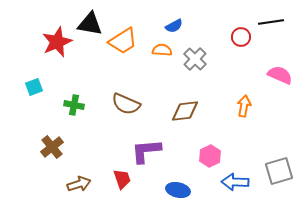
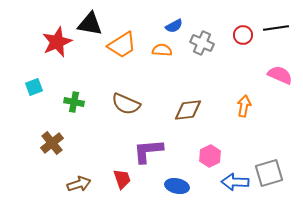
black line: moved 5 px right, 6 px down
red circle: moved 2 px right, 2 px up
orange trapezoid: moved 1 px left, 4 px down
gray cross: moved 7 px right, 16 px up; rotated 20 degrees counterclockwise
green cross: moved 3 px up
brown diamond: moved 3 px right, 1 px up
brown cross: moved 4 px up
purple L-shape: moved 2 px right
gray square: moved 10 px left, 2 px down
blue ellipse: moved 1 px left, 4 px up
